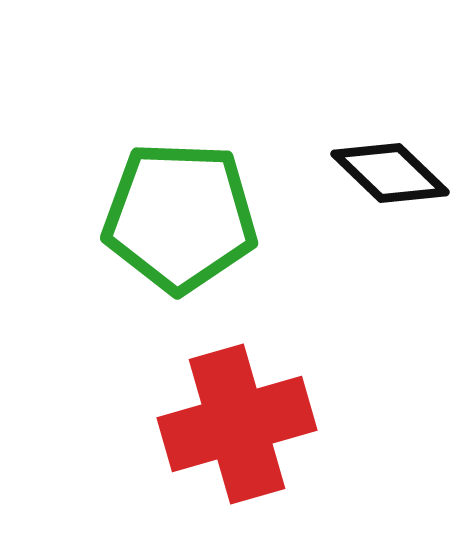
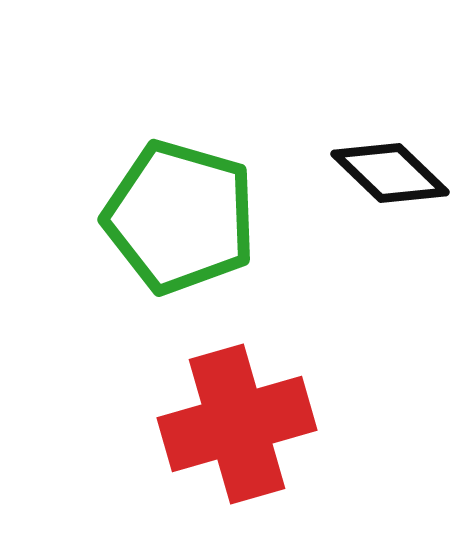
green pentagon: rotated 14 degrees clockwise
